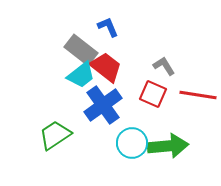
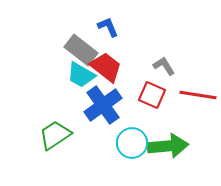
cyan trapezoid: rotated 68 degrees clockwise
red square: moved 1 px left, 1 px down
